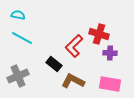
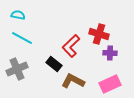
red L-shape: moved 3 px left
gray cross: moved 1 px left, 7 px up
pink rectangle: rotated 35 degrees counterclockwise
